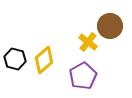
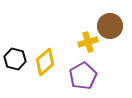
yellow cross: rotated 36 degrees clockwise
yellow diamond: moved 1 px right, 2 px down
